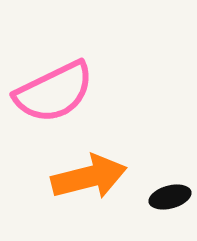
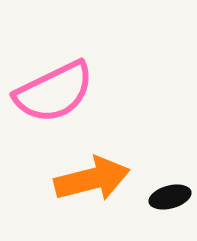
orange arrow: moved 3 px right, 2 px down
